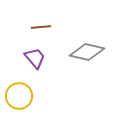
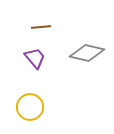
gray diamond: moved 1 px down
yellow circle: moved 11 px right, 11 px down
